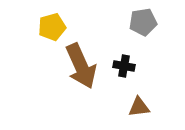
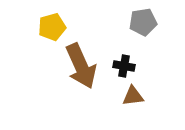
brown triangle: moved 6 px left, 11 px up
